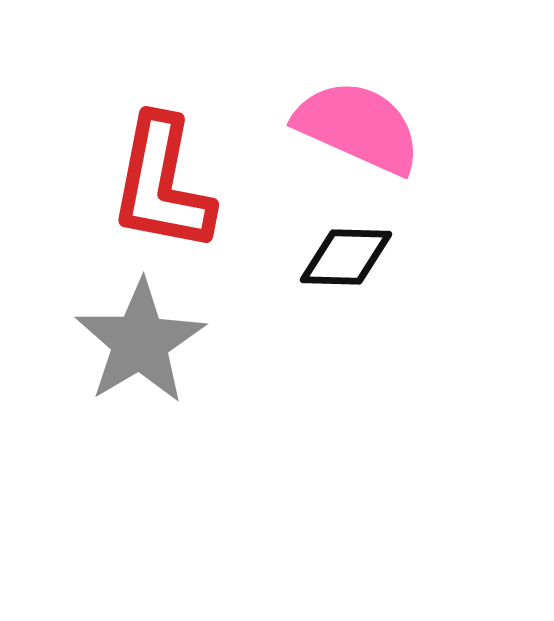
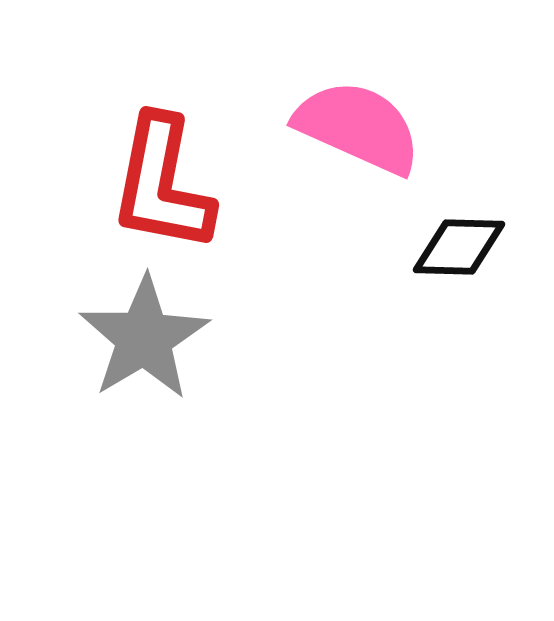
black diamond: moved 113 px right, 10 px up
gray star: moved 4 px right, 4 px up
